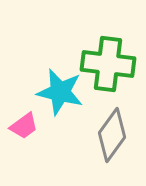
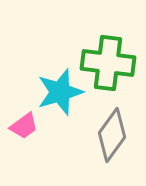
green cross: moved 1 px up
cyan star: rotated 30 degrees counterclockwise
